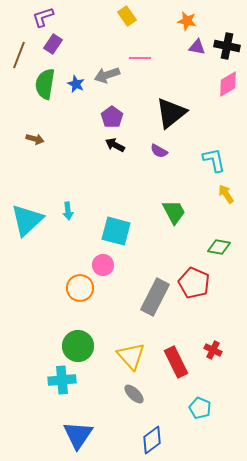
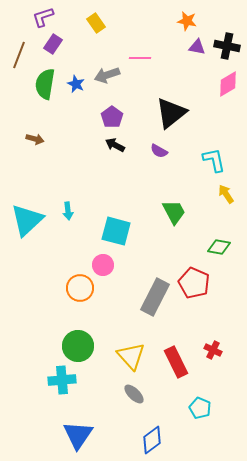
yellow rectangle: moved 31 px left, 7 px down
